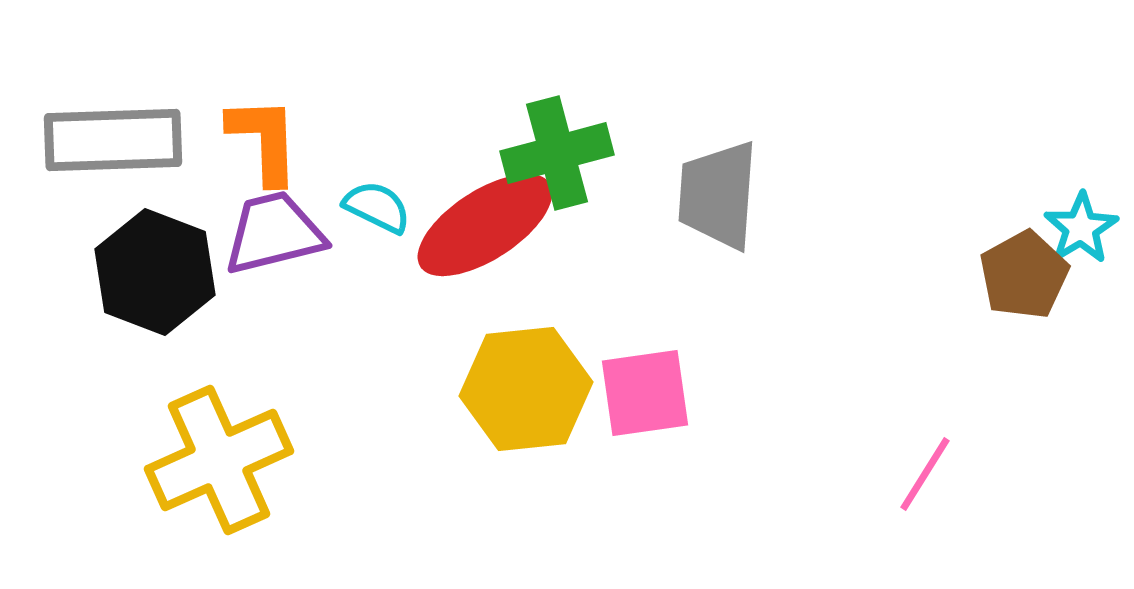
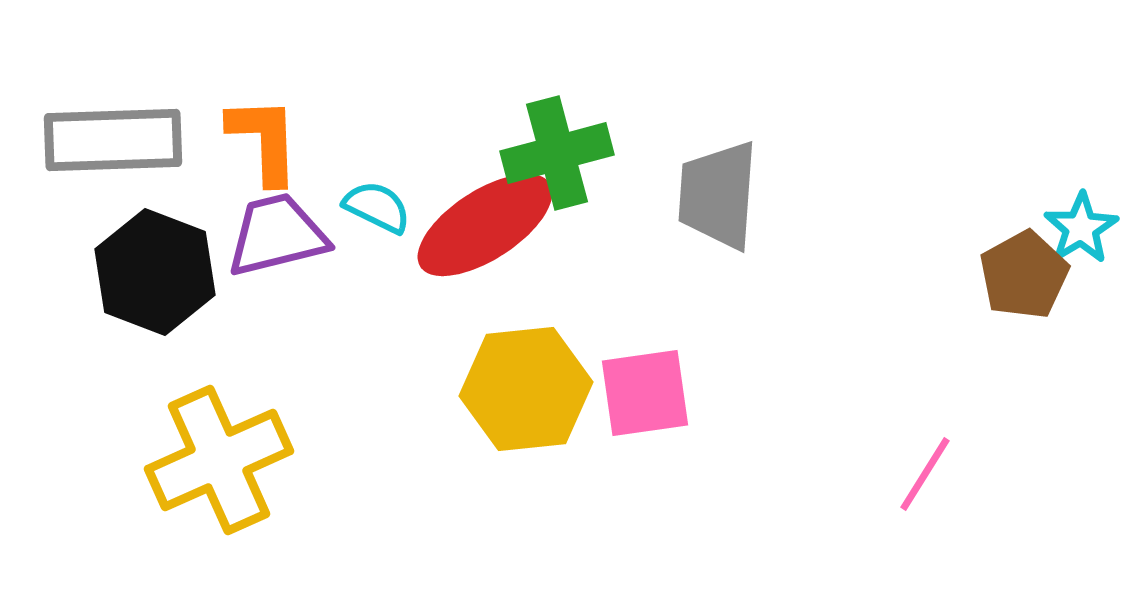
purple trapezoid: moved 3 px right, 2 px down
